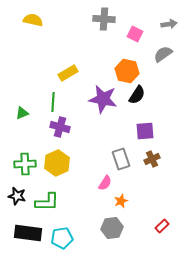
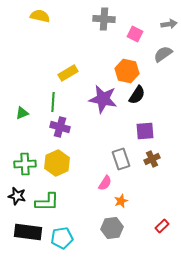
yellow semicircle: moved 7 px right, 4 px up
black rectangle: moved 1 px up
